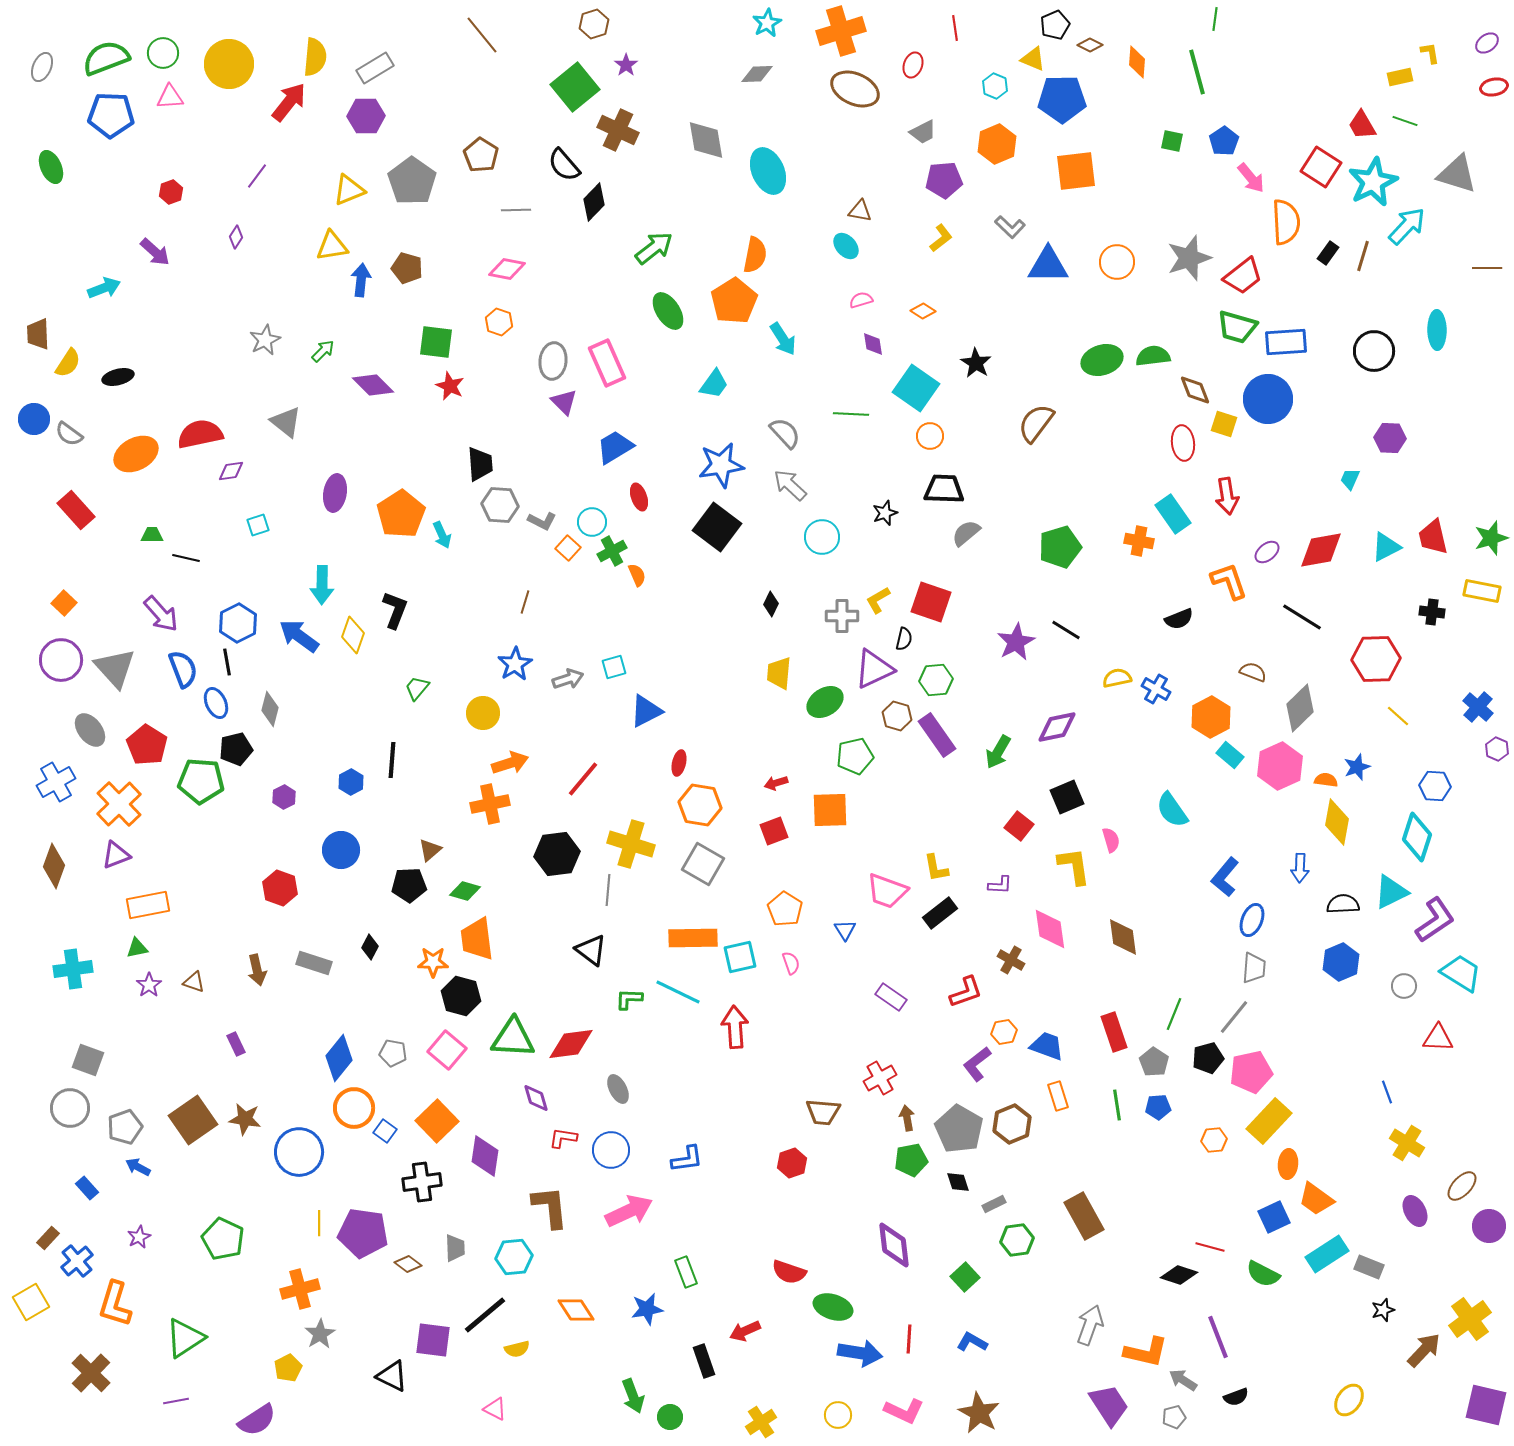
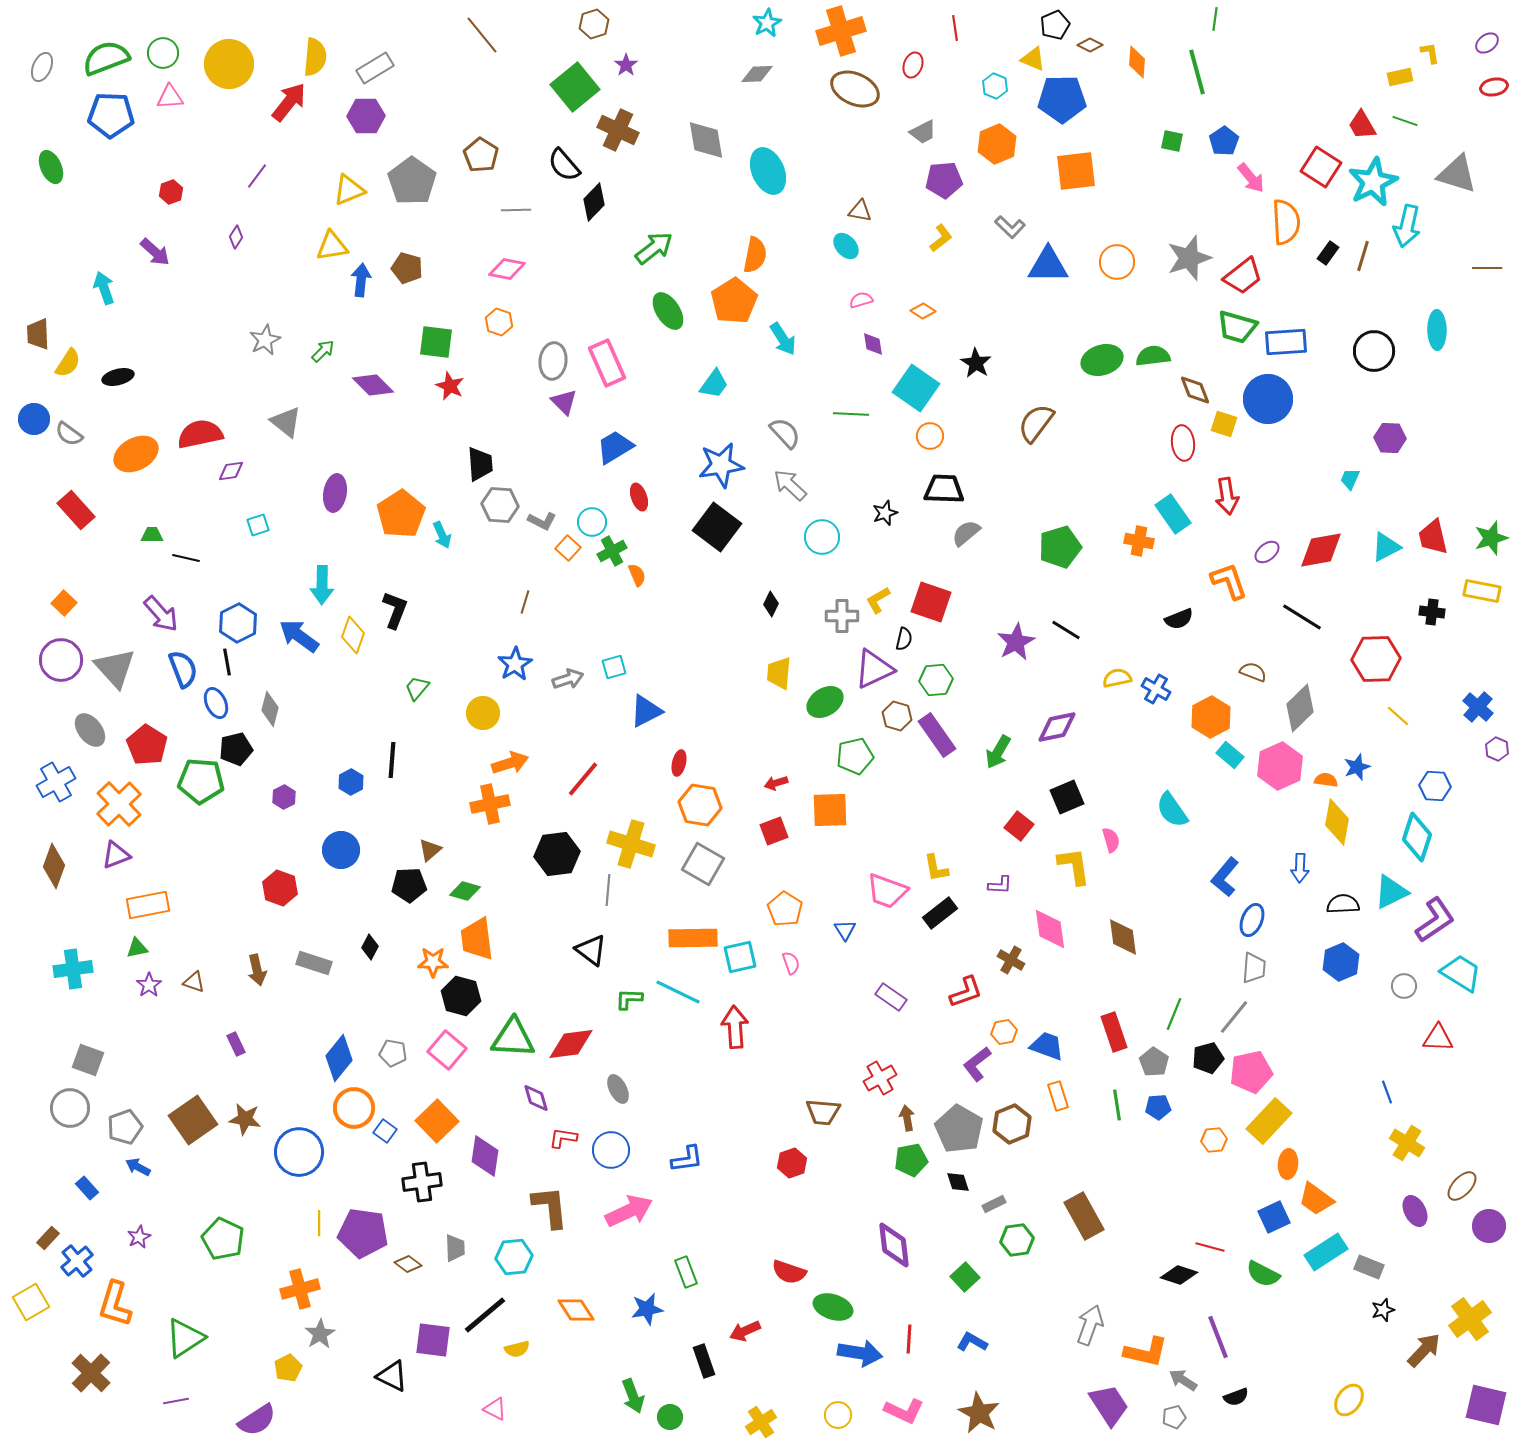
cyan arrow at (1407, 226): rotated 150 degrees clockwise
cyan arrow at (104, 288): rotated 88 degrees counterclockwise
cyan rectangle at (1327, 1254): moved 1 px left, 2 px up
